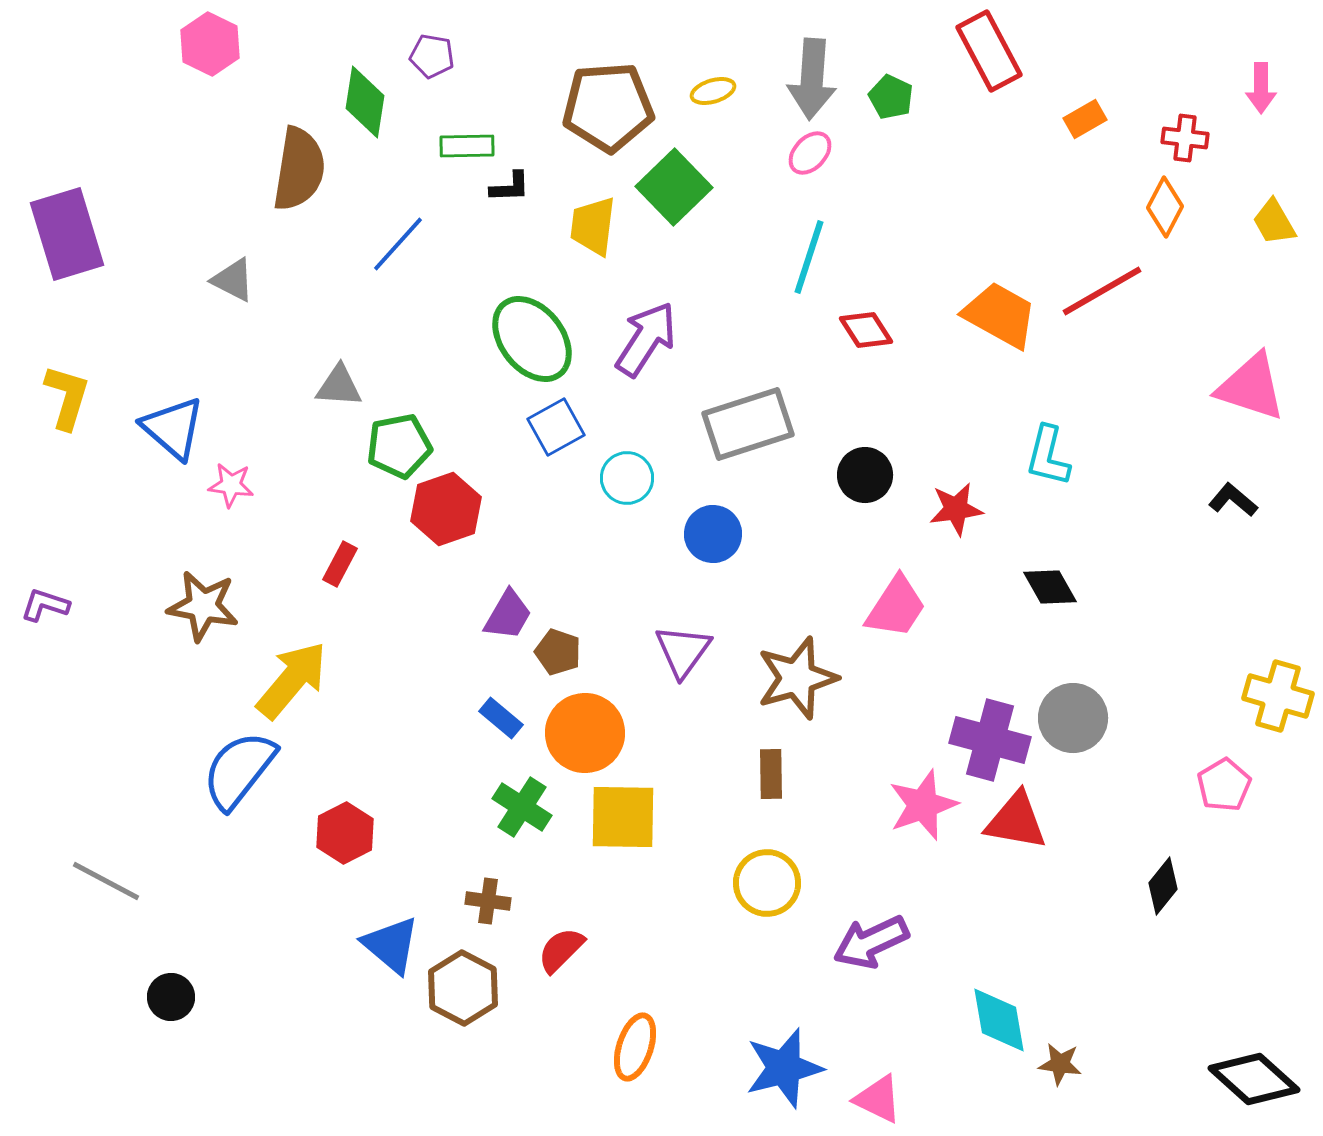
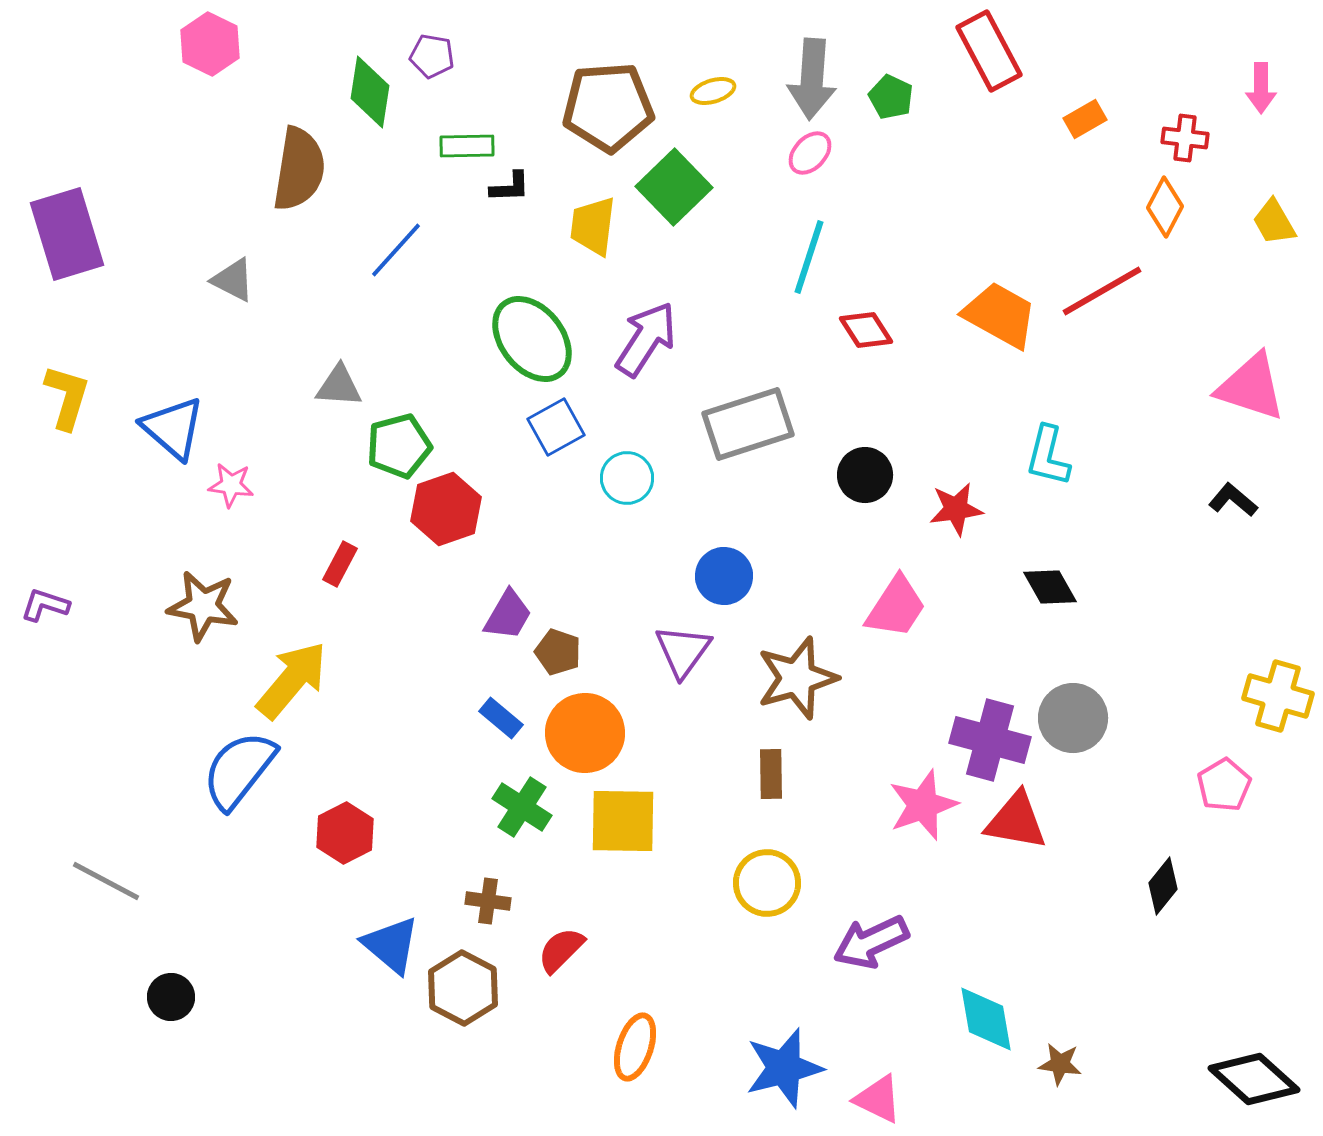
green diamond at (365, 102): moved 5 px right, 10 px up
blue line at (398, 244): moved 2 px left, 6 px down
green pentagon at (399, 446): rotated 4 degrees counterclockwise
blue circle at (713, 534): moved 11 px right, 42 px down
yellow square at (623, 817): moved 4 px down
cyan diamond at (999, 1020): moved 13 px left, 1 px up
